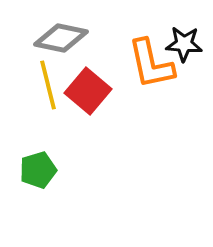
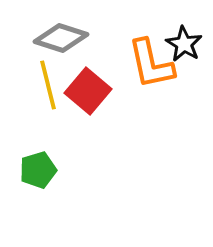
gray diamond: rotated 6 degrees clockwise
black star: rotated 27 degrees clockwise
